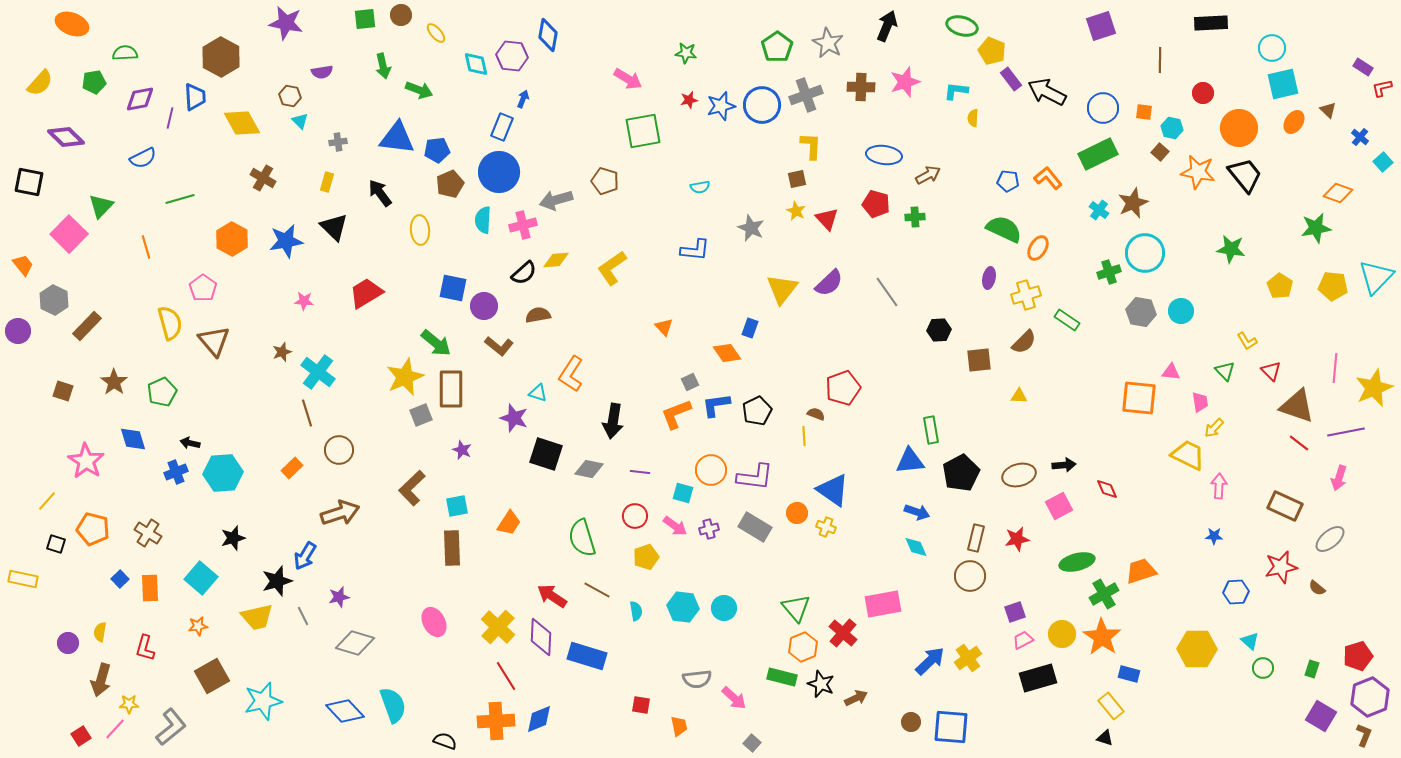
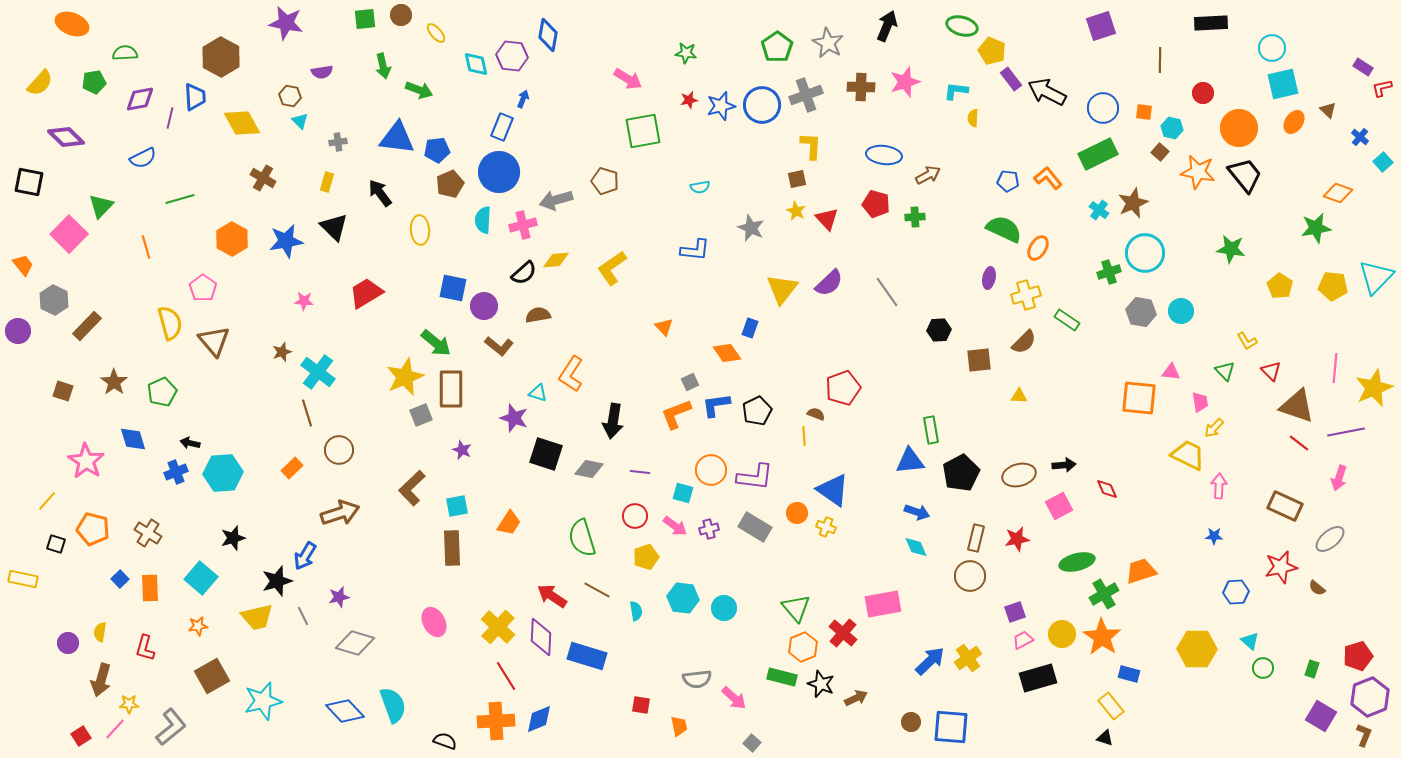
cyan hexagon at (683, 607): moved 9 px up
